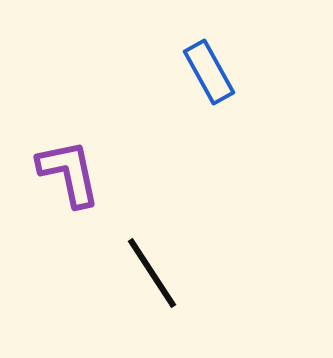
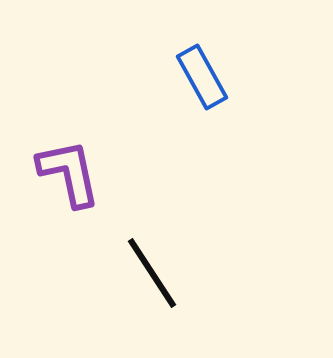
blue rectangle: moved 7 px left, 5 px down
